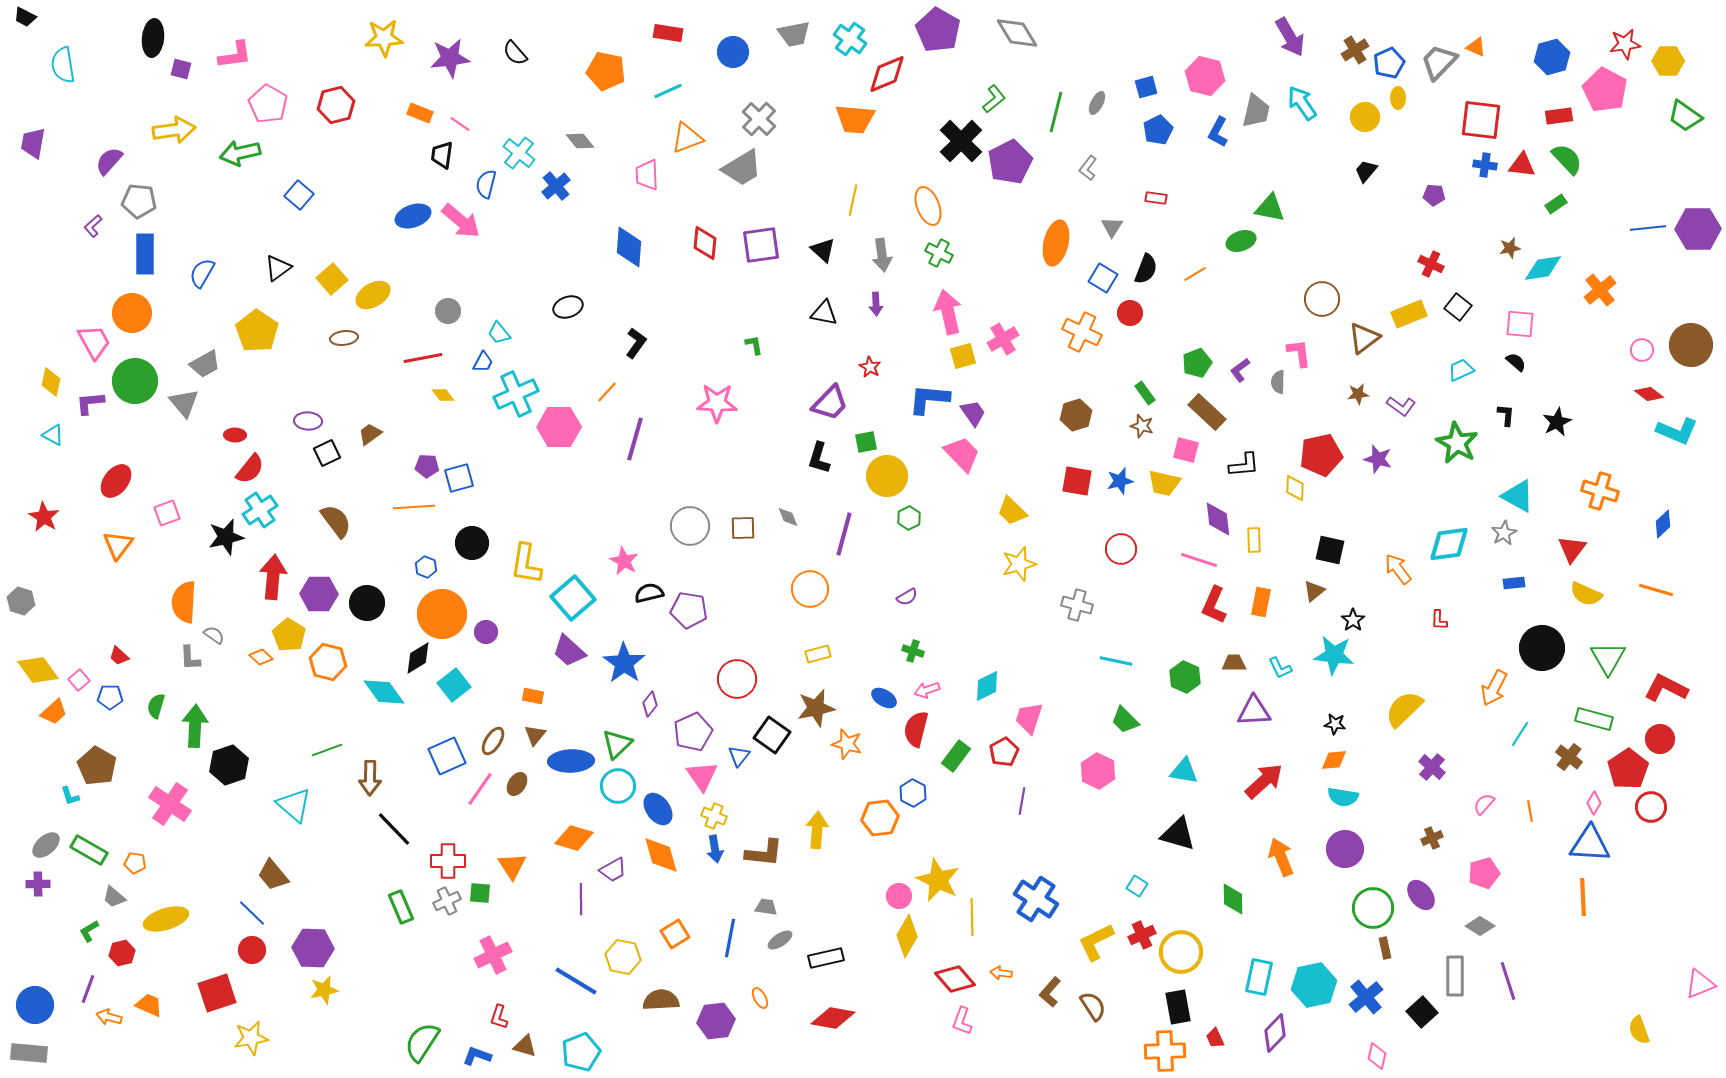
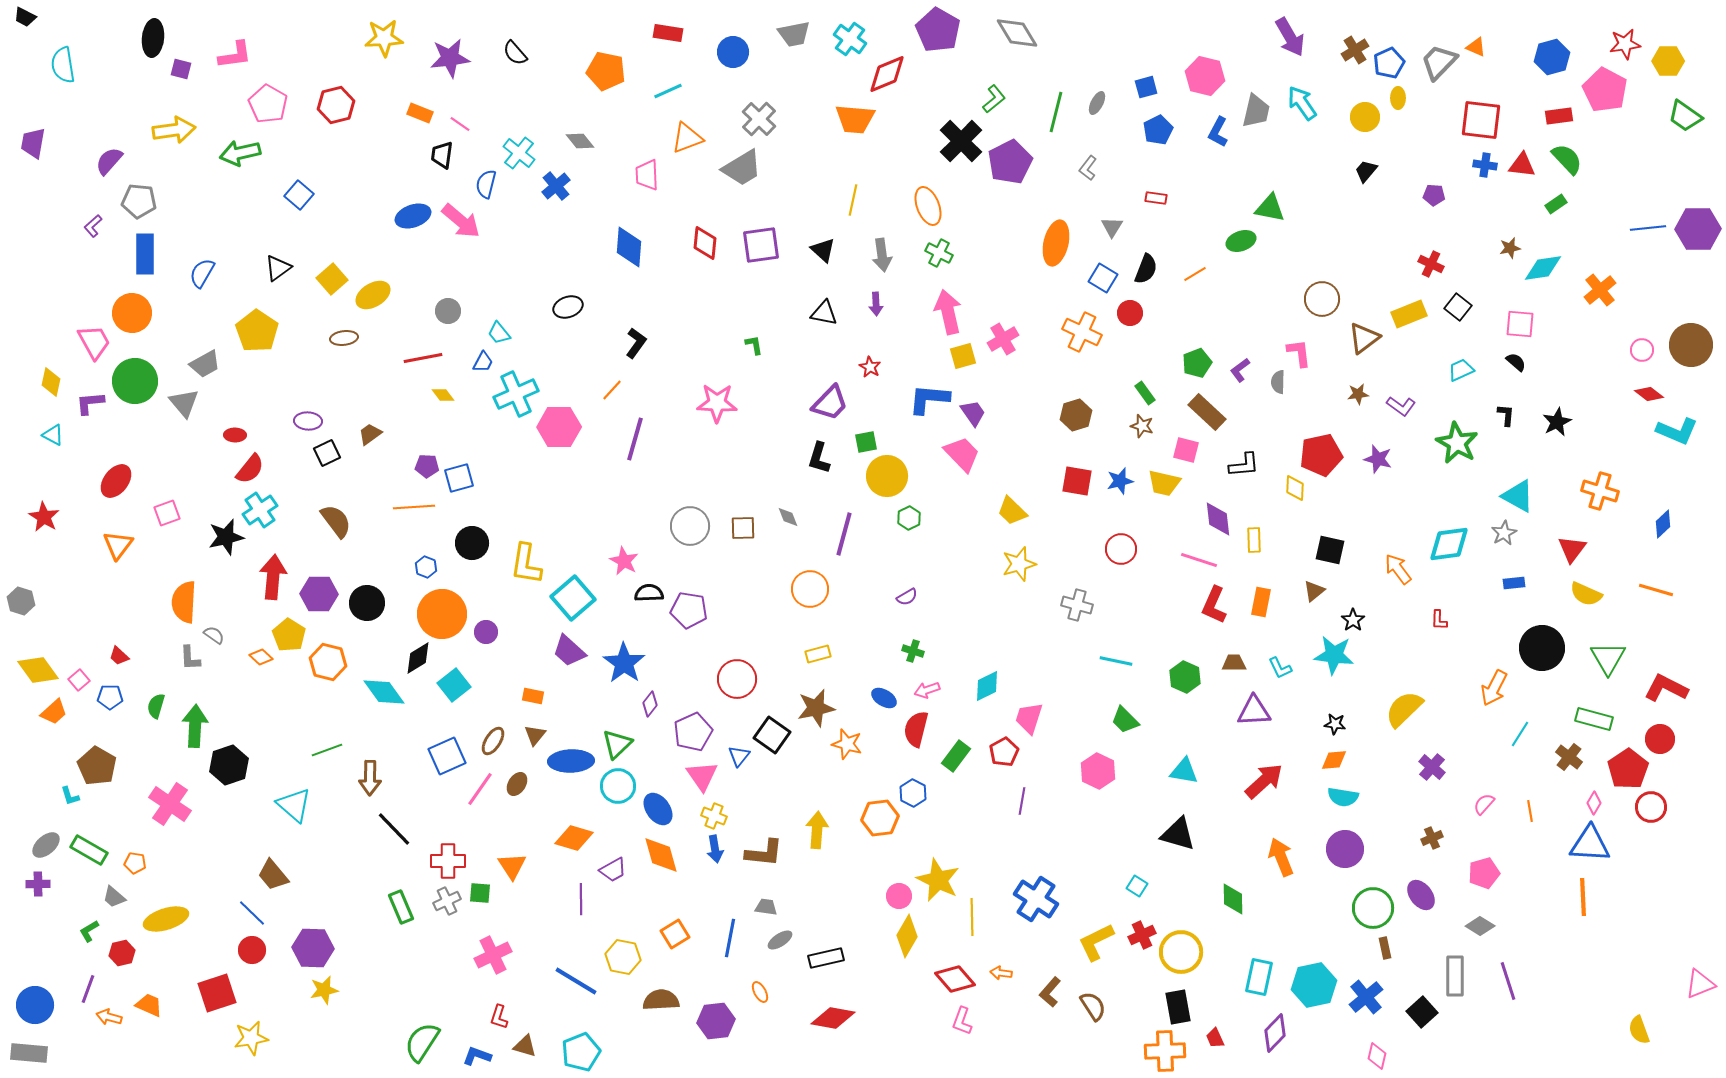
orange line at (607, 392): moved 5 px right, 2 px up
black semicircle at (649, 593): rotated 12 degrees clockwise
orange ellipse at (760, 998): moved 6 px up
